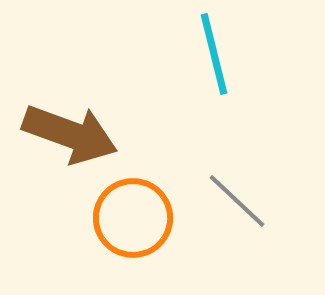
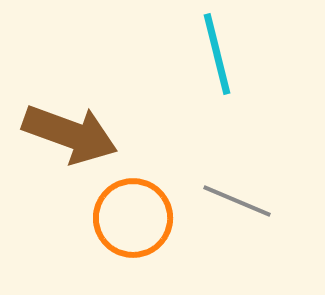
cyan line: moved 3 px right
gray line: rotated 20 degrees counterclockwise
